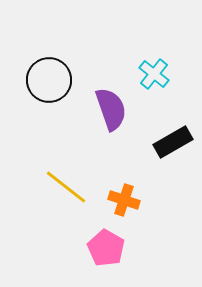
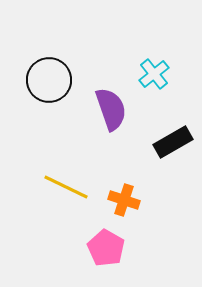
cyan cross: rotated 12 degrees clockwise
yellow line: rotated 12 degrees counterclockwise
